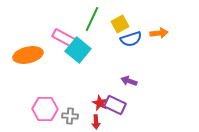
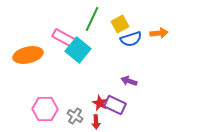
gray cross: moved 5 px right; rotated 28 degrees clockwise
